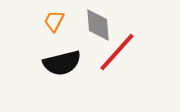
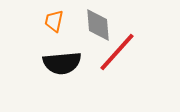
orange trapezoid: rotated 15 degrees counterclockwise
black semicircle: rotated 9 degrees clockwise
